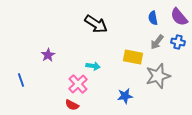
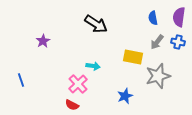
purple semicircle: rotated 48 degrees clockwise
purple star: moved 5 px left, 14 px up
blue star: rotated 14 degrees counterclockwise
